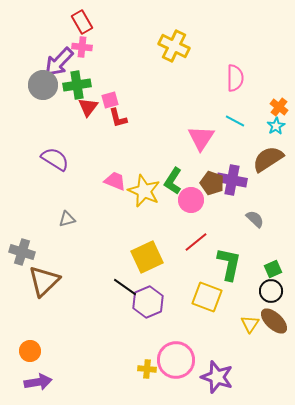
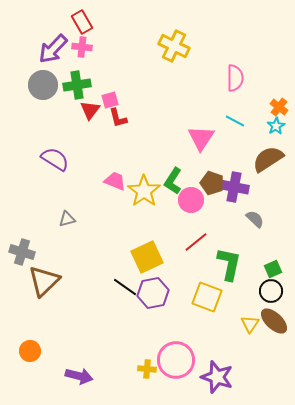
purple arrow at (59, 62): moved 6 px left, 13 px up
red triangle at (88, 107): moved 2 px right, 3 px down
purple cross at (232, 180): moved 2 px right, 7 px down
yellow star at (144, 191): rotated 12 degrees clockwise
purple hexagon at (148, 302): moved 5 px right, 9 px up; rotated 12 degrees clockwise
purple arrow at (38, 382): moved 41 px right, 6 px up; rotated 24 degrees clockwise
